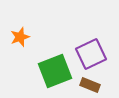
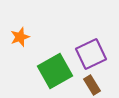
green square: rotated 8 degrees counterclockwise
brown rectangle: moved 2 px right; rotated 36 degrees clockwise
